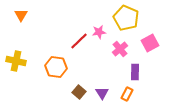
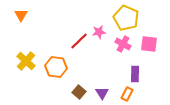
pink square: moved 1 px left, 1 px down; rotated 36 degrees clockwise
pink cross: moved 3 px right, 5 px up; rotated 21 degrees counterclockwise
yellow cross: moved 10 px right; rotated 30 degrees clockwise
purple rectangle: moved 2 px down
